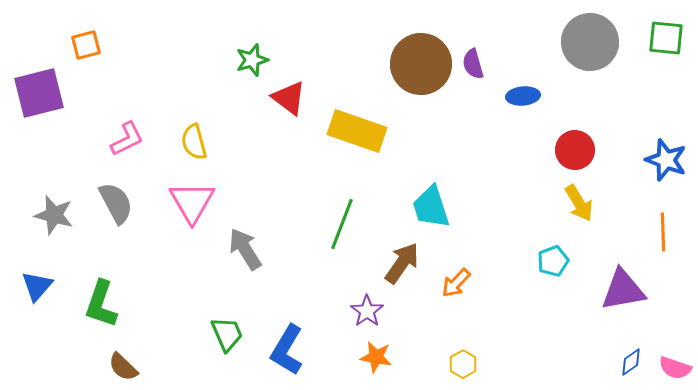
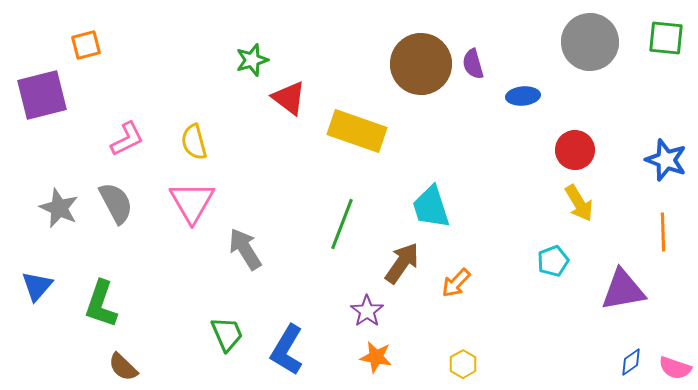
purple square: moved 3 px right, 2 px down
gray star: moved 5 px right, 7 px up; rotated 9 degrees clockwise
